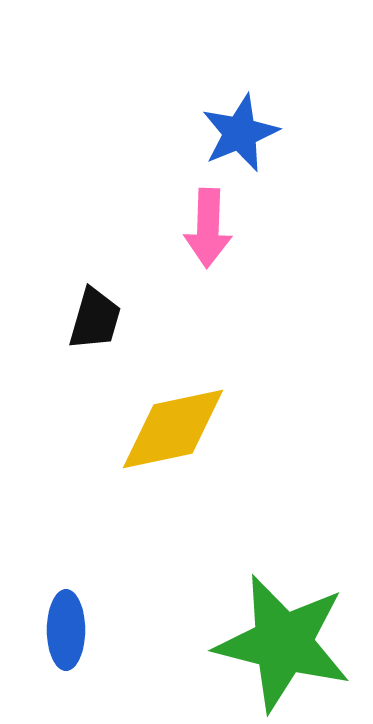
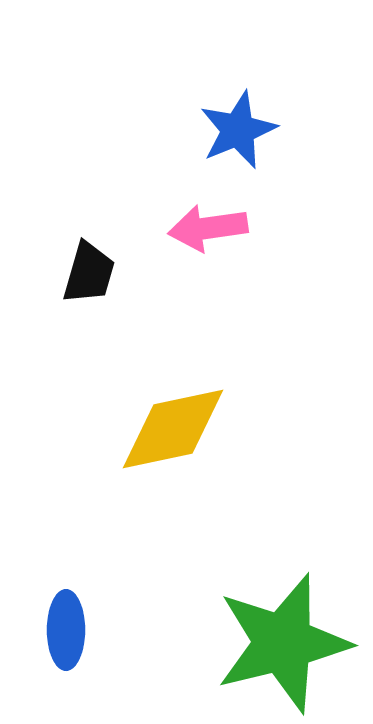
blue star: moved 2 px left, 3 px up
pink arrow: rotated 80 degrees clockwise
black trapezoid: moved 6 px left, 46 px up
green star: rotated 28 degrees counterclockwise
